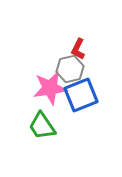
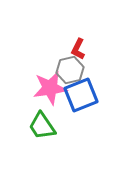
gray hexagon: moved 1 px down
